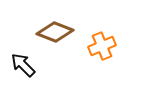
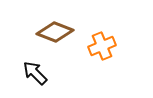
black arrow: moved 12 px right, 8 px down
